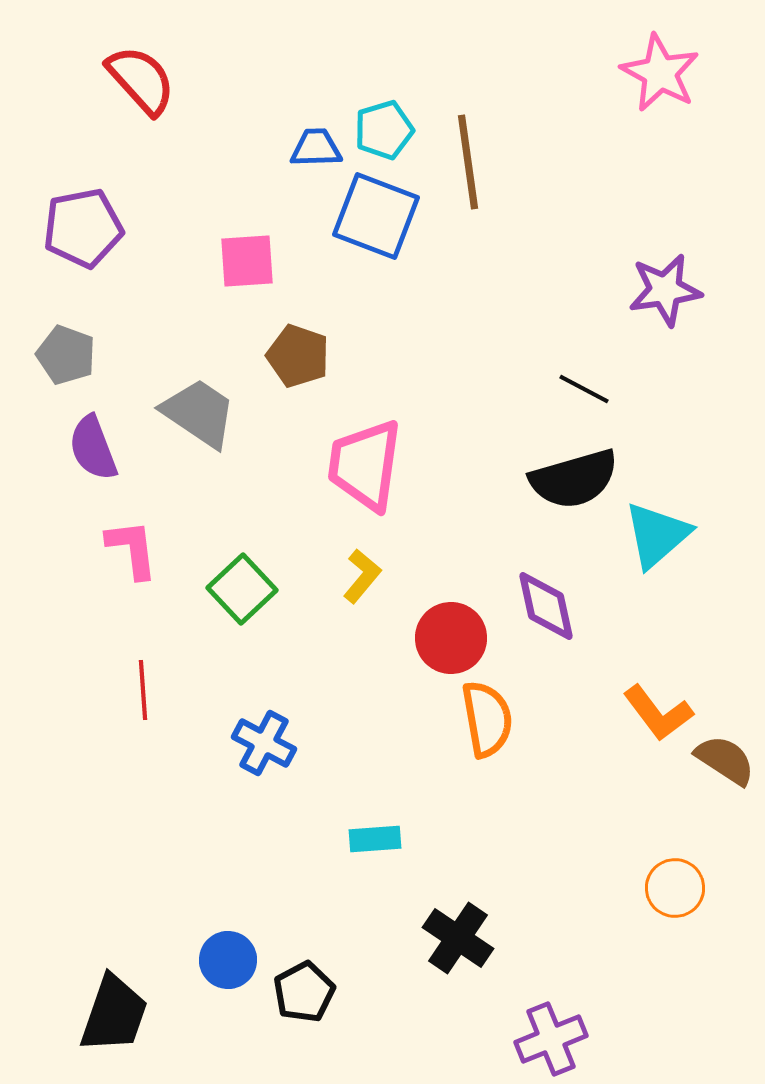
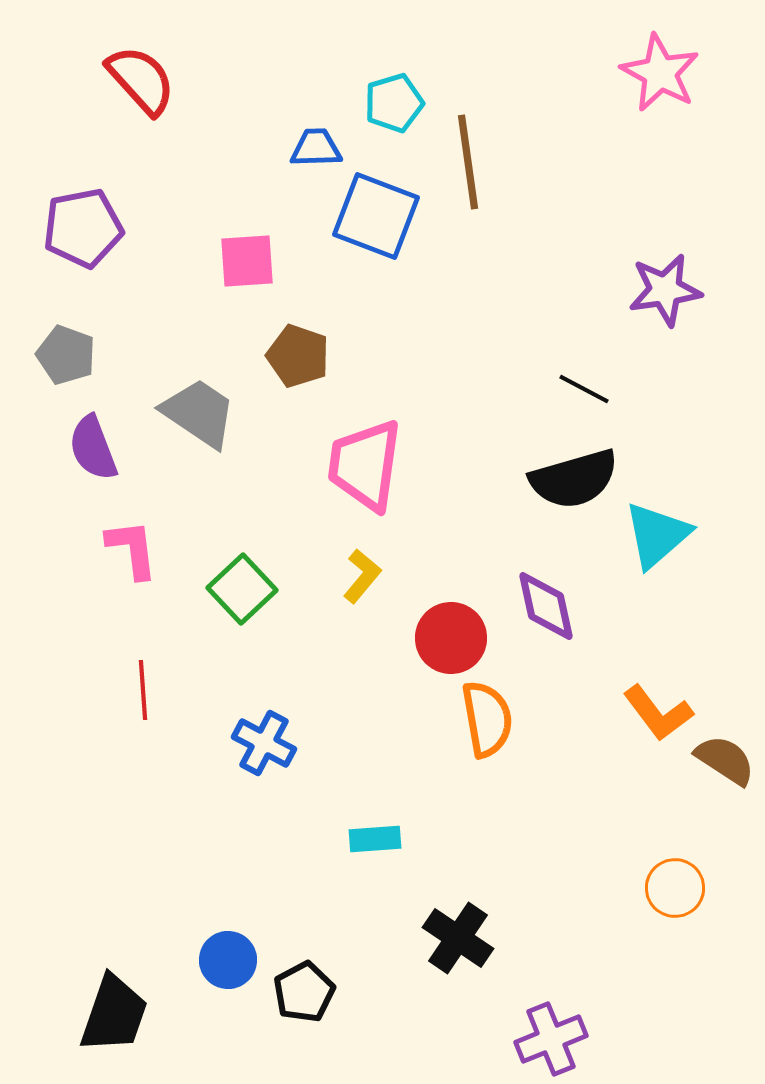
cyan pentagon: moved 10 px right, 27 px up
